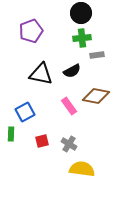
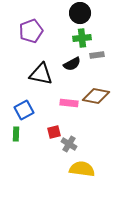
black circle: moved 1 px left
black semicircle: moved 7 px up
pink rectangle: moved 3 px up; rotated 48 degrees counterclockwise
blue square: moved 1 px left, 2 px up
green rectangle: moved 5 px right
red square: moved 12 px right, 9 px up
